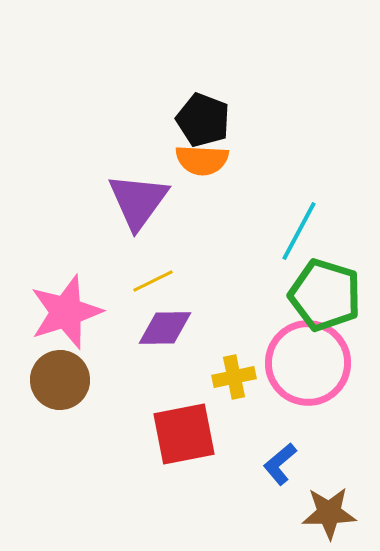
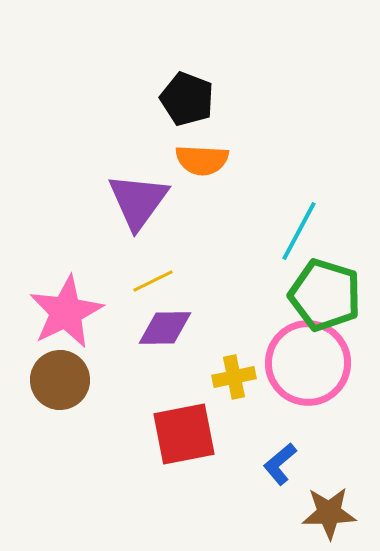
black pentagon: moved 16 px left, 21 px up
pink star: rotated 8 degrees counterclockwise
